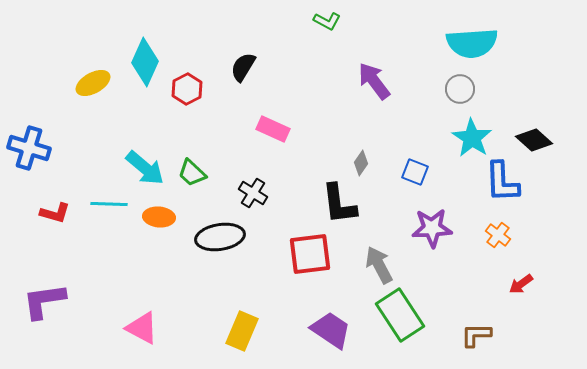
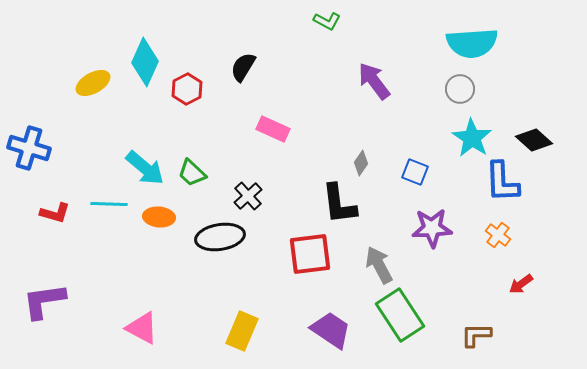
black cross: moved 5 px left, 3 px down; rotated 16 degrees clockwise
